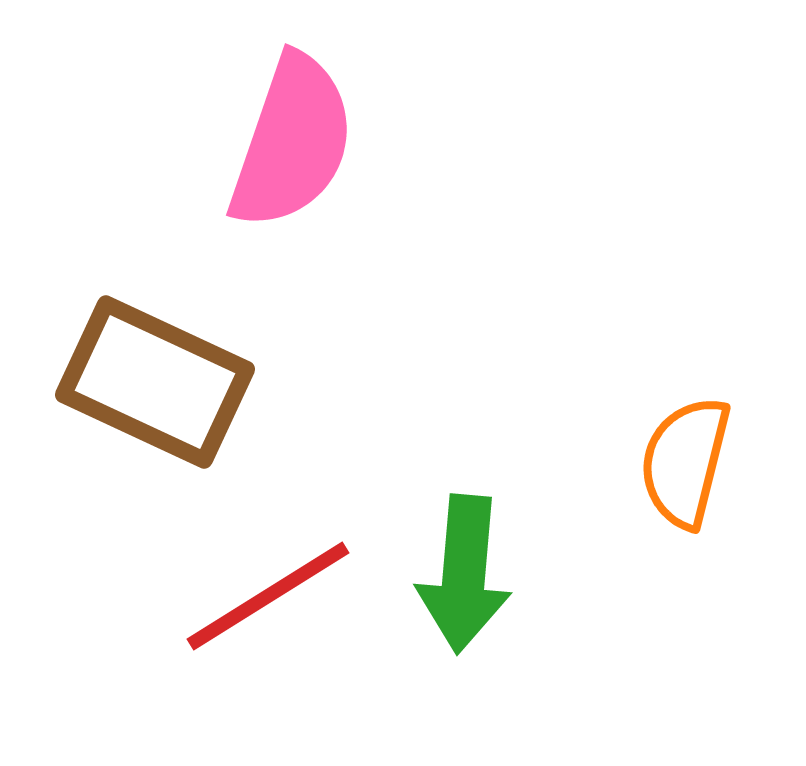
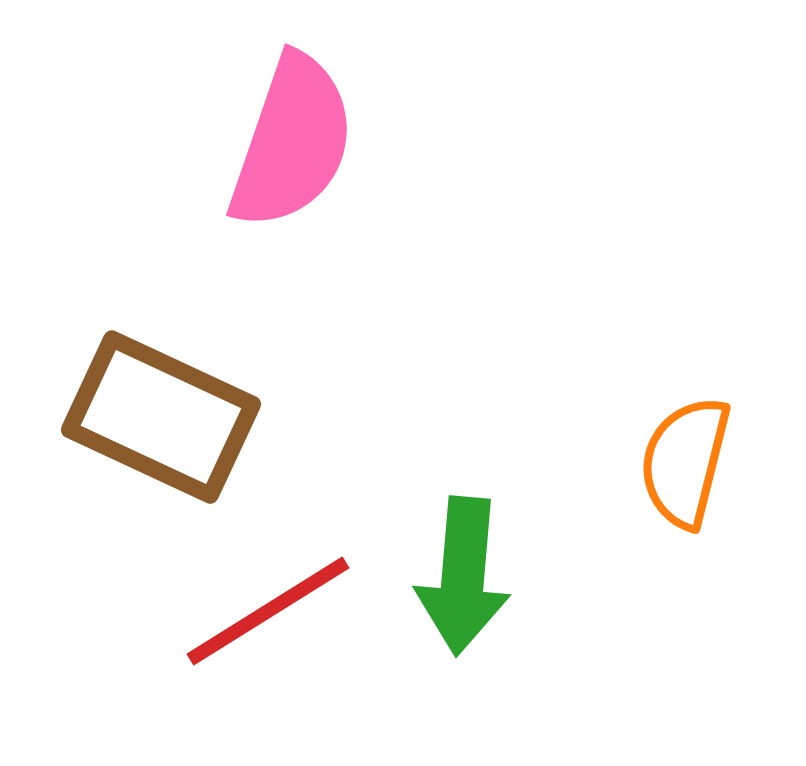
brown rectangle: moved 6 px right, 35 px down
green arrow: moved 1 px left, 2 px down
red line: moved 15 px down
